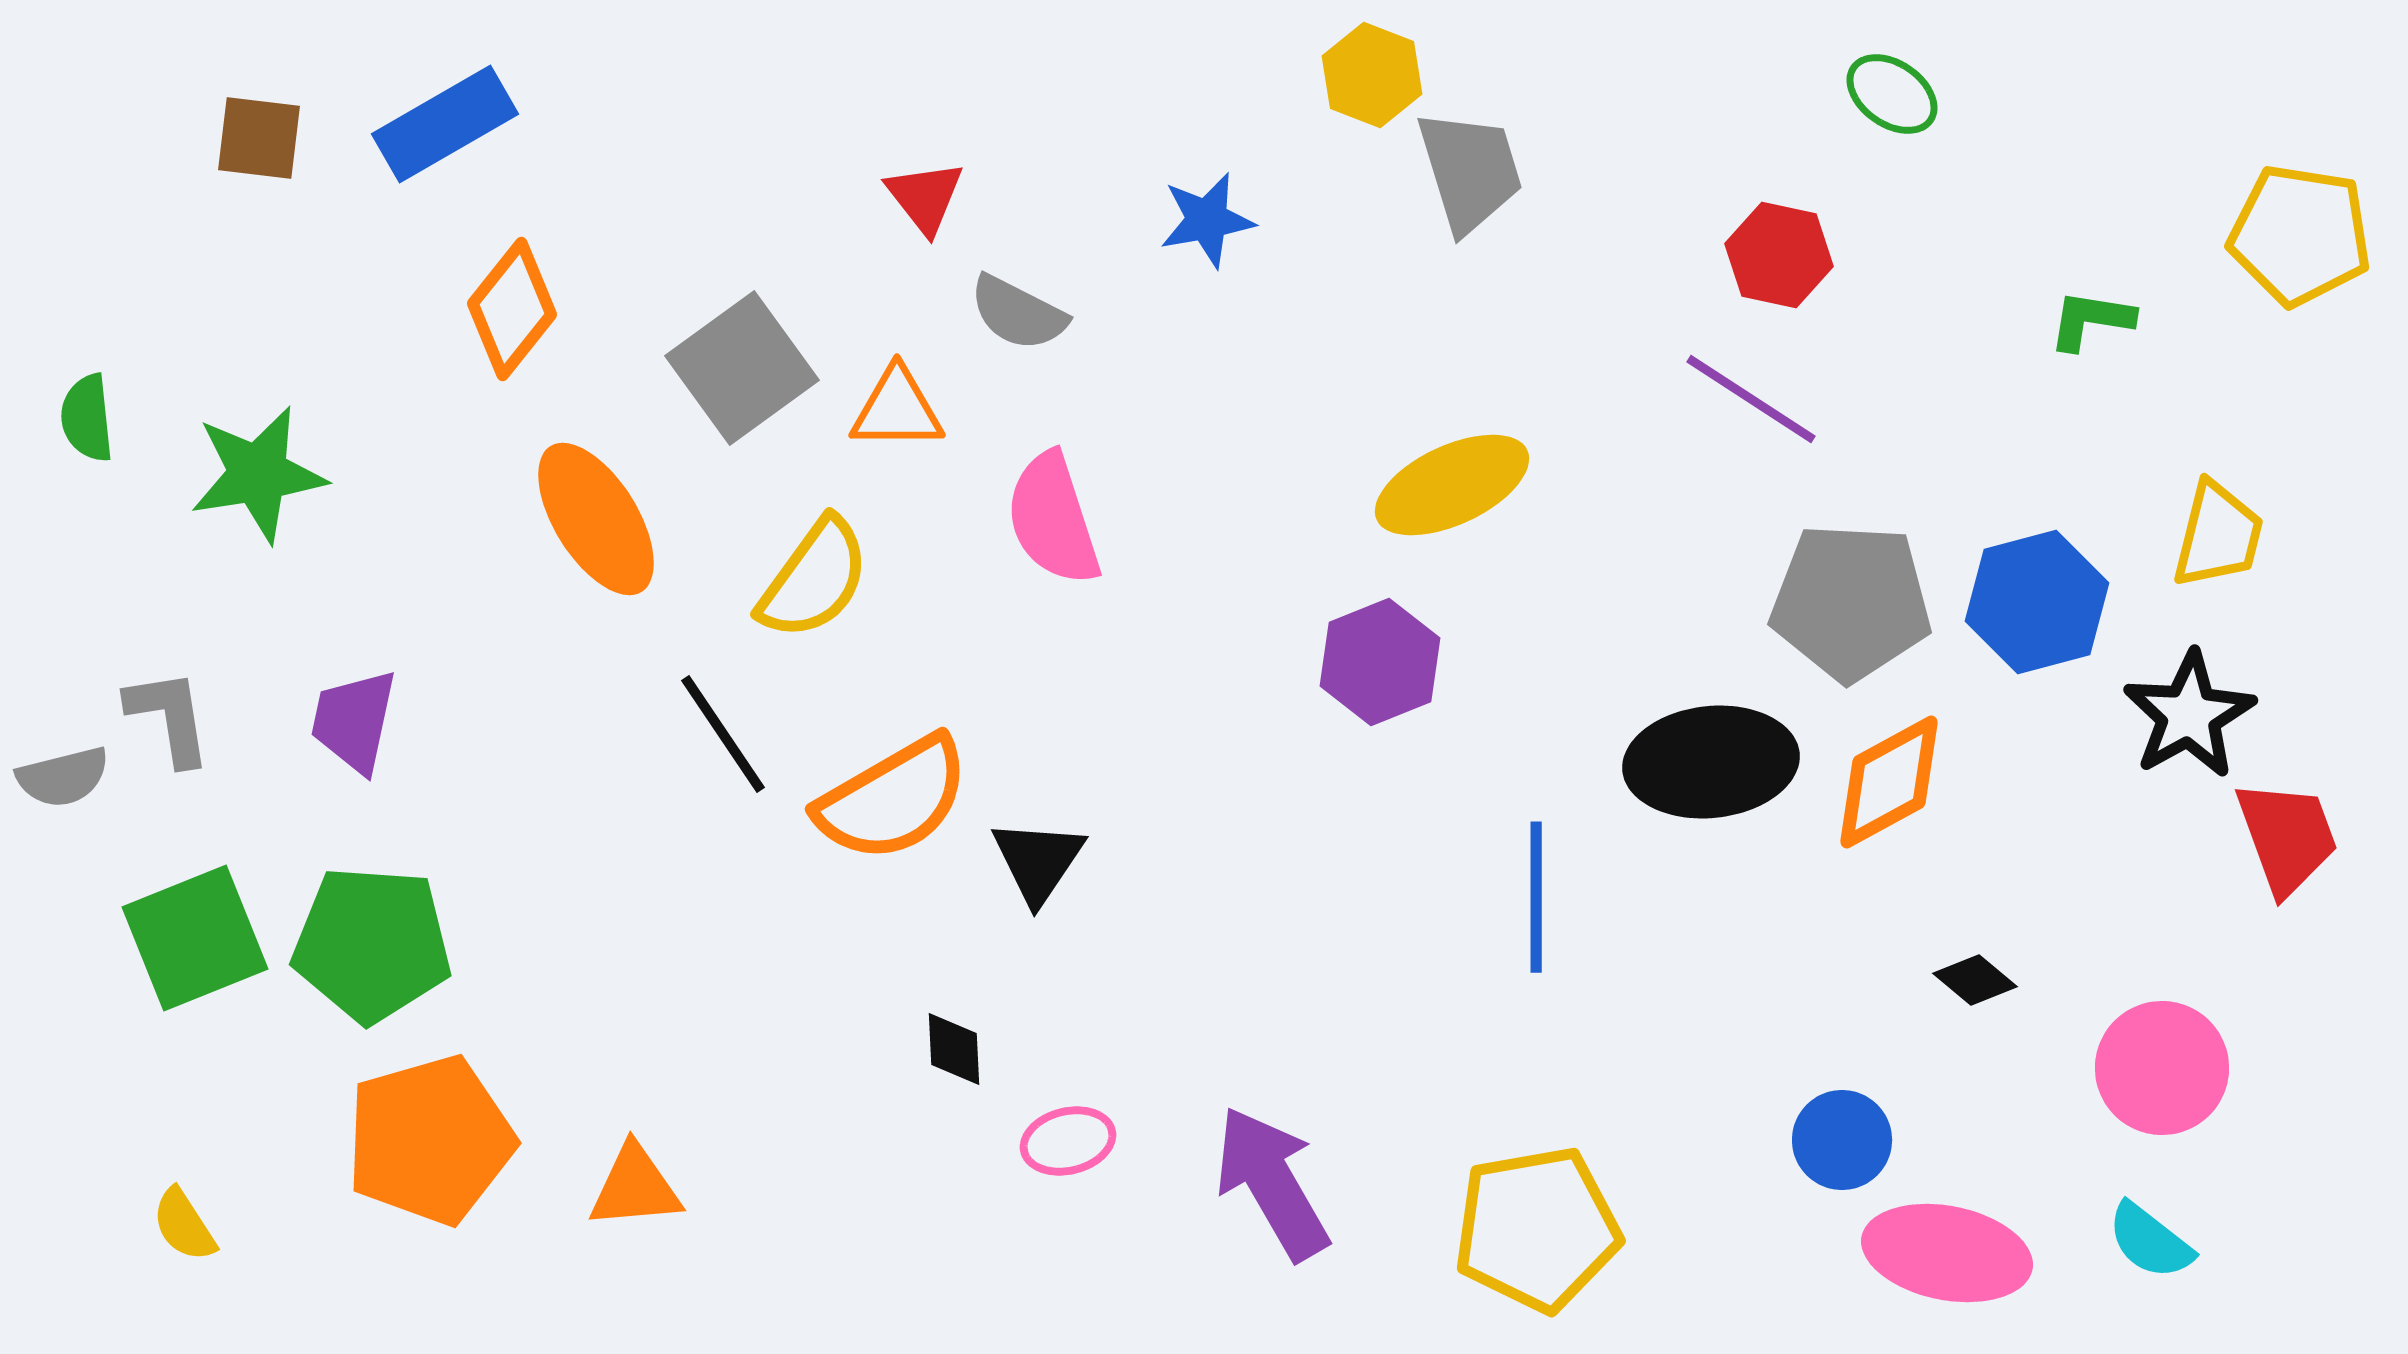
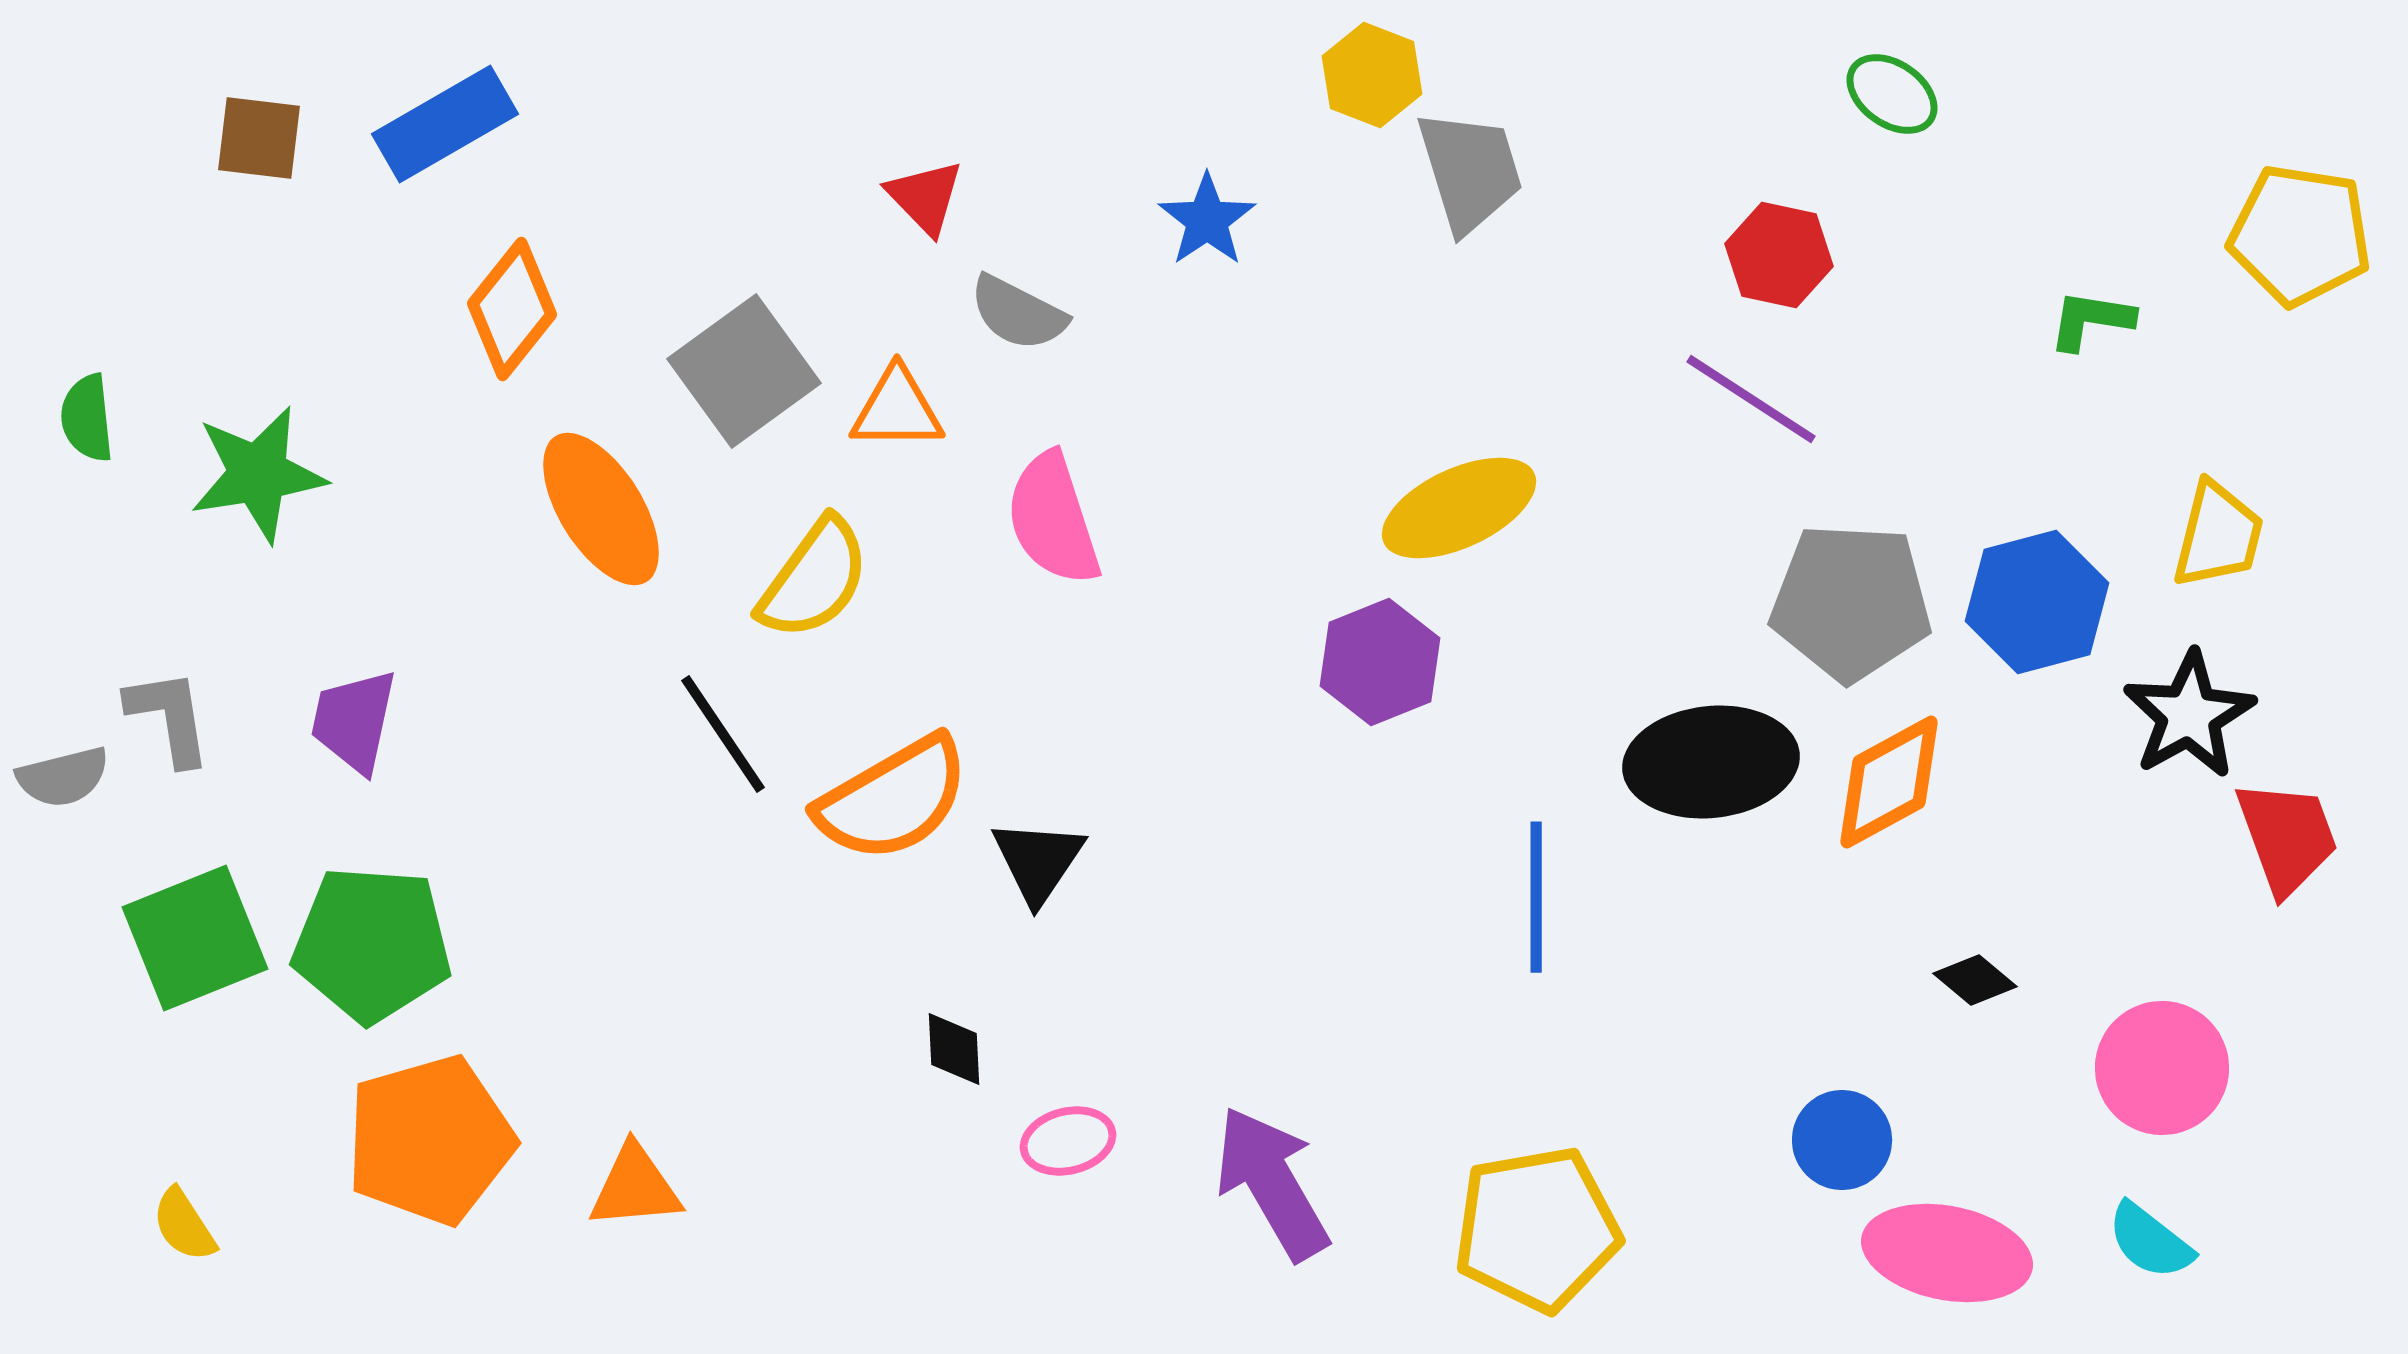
red triangle at (925, 197): rotated 6 degrees counterclockwise
blue star at (1207, 220): rotated 24 degrees counterclockwise
gray square at (742, 368): moved 2 px right, 3 px down
yellow ellipse at (1452, 485): moved 7 px right, 23 px down
orange ellipse at (596, 519): moved 5 px right, 10 px up
